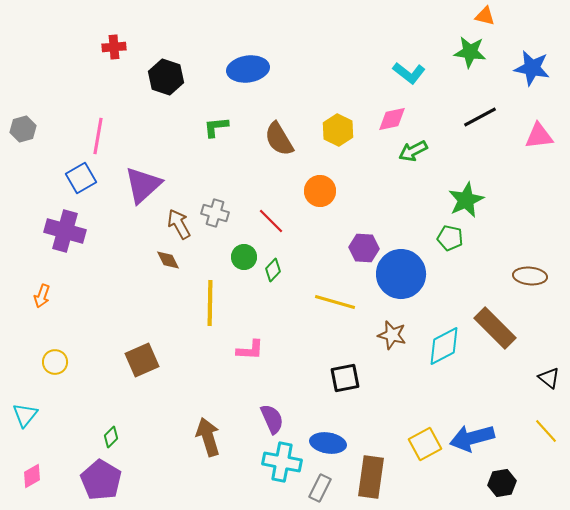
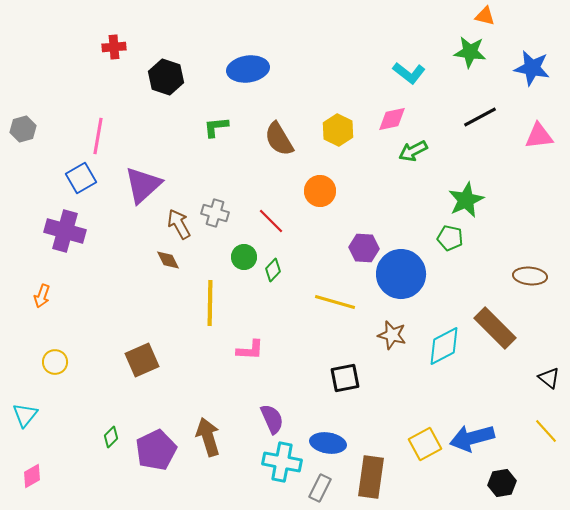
purple pentagon at (101, 480): moved 55 px right, 30 px up; rotated 15 degrees clockwise
